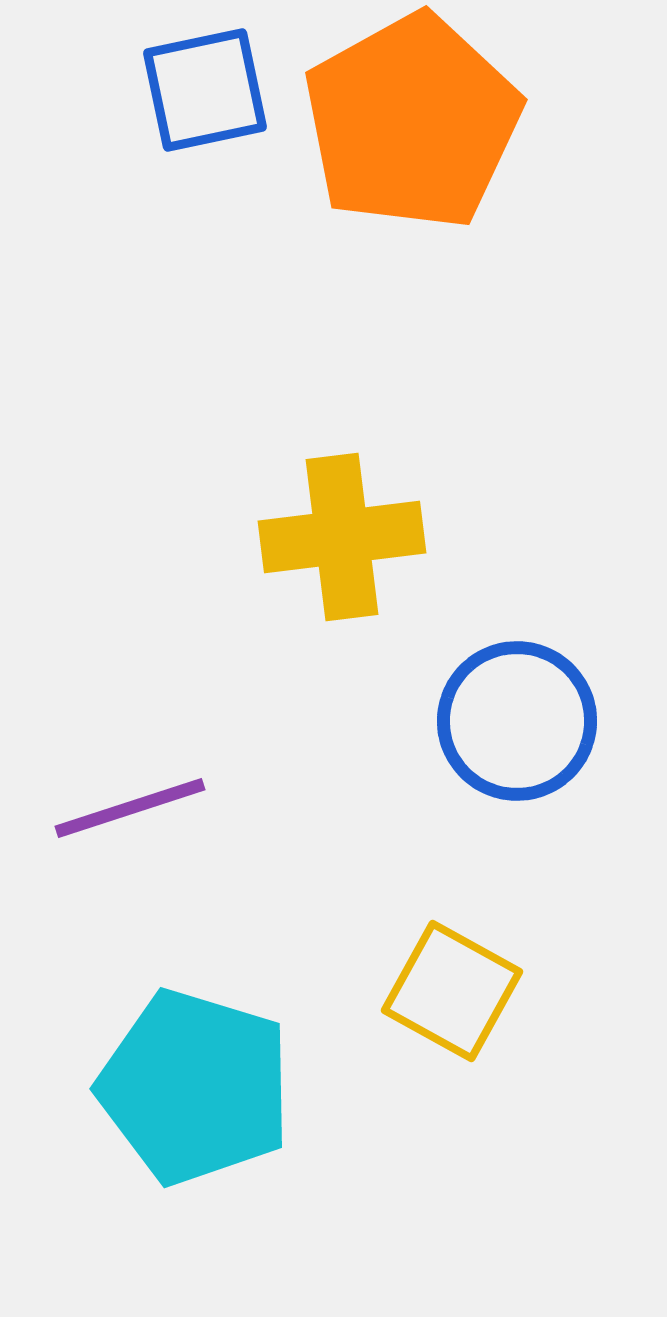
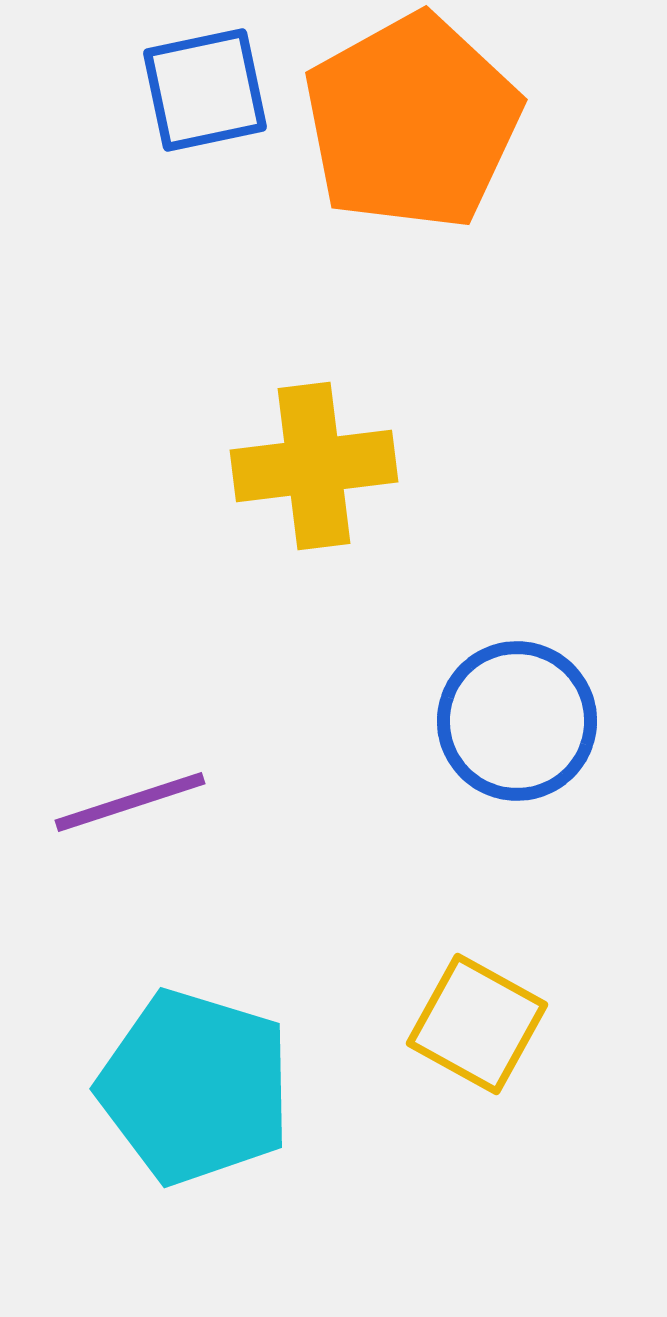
yellow cross: moved 28 px left, 71 px up
purple line: moved 6 px up
yellow square: moved 25 px right, 33 px down
